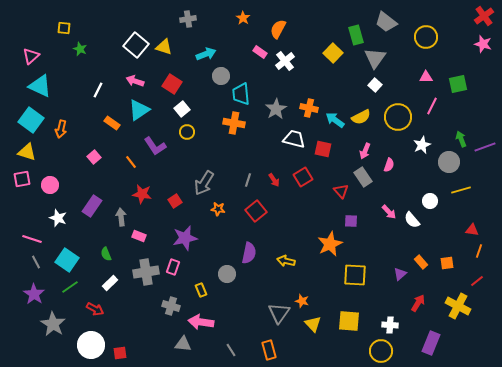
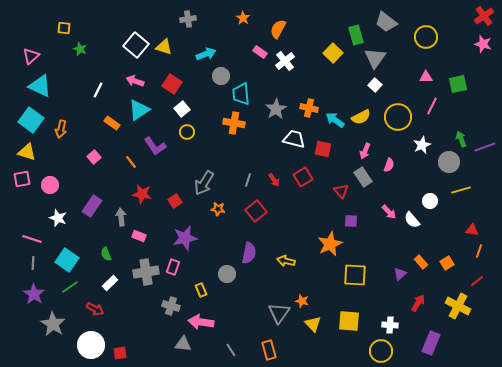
gray line at (36, 262): moved 3 px left, 1 px down; rotated 32 degrees clockwise
orange square at (447, 263): rotated 24 degrees counterclockwise
